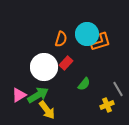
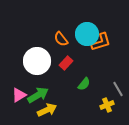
orange semicircle: rotated 126 degrees clockwise
white circle: moved 7 px left, 6 px up
yellow arrow: rotated 78 degrees counterclockwise
